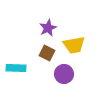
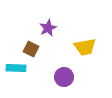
yellow trapezoid: moved 11 px right, 2 px down
brown square: moved 16 px left, 4 px up
purple circle: moved 3 px down
